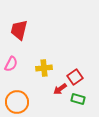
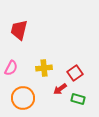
pink semicircle: moved 4 px down
red square: moved 4 px up
orange circle: moved 6 px right, 4 px up
